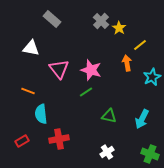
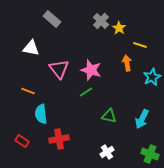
yellow line: rotated 56 degrees clockwise
red rectangle: rotated 64 degrees clockwise
